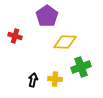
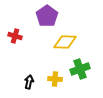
green cross: moved 1 px left, 2 px down
black arrow: moved 4 px left, 2 px down
